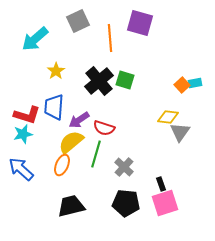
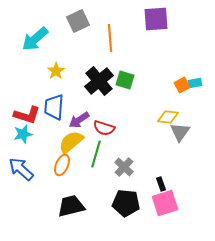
purple square: moved 16 px right, 4 px up; rotated 20 degrees counterclockwise
orange square: rotated 14 degrees clockwise
